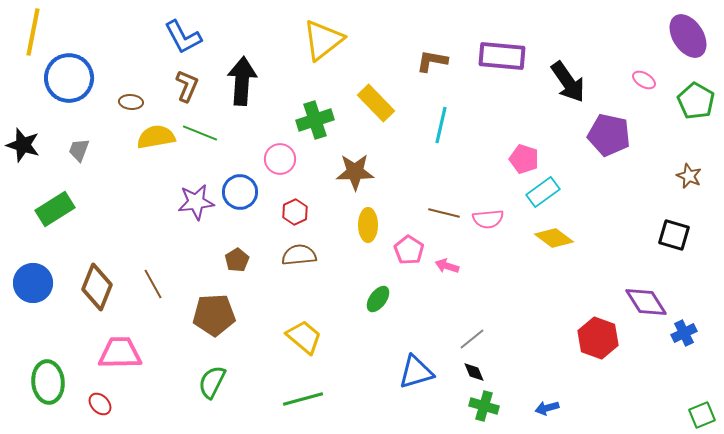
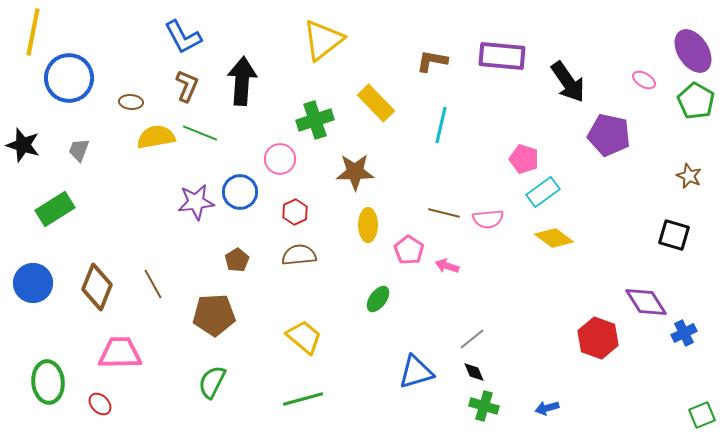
purple ellipse at (688, 36): moved 5 px right, 15 px down
